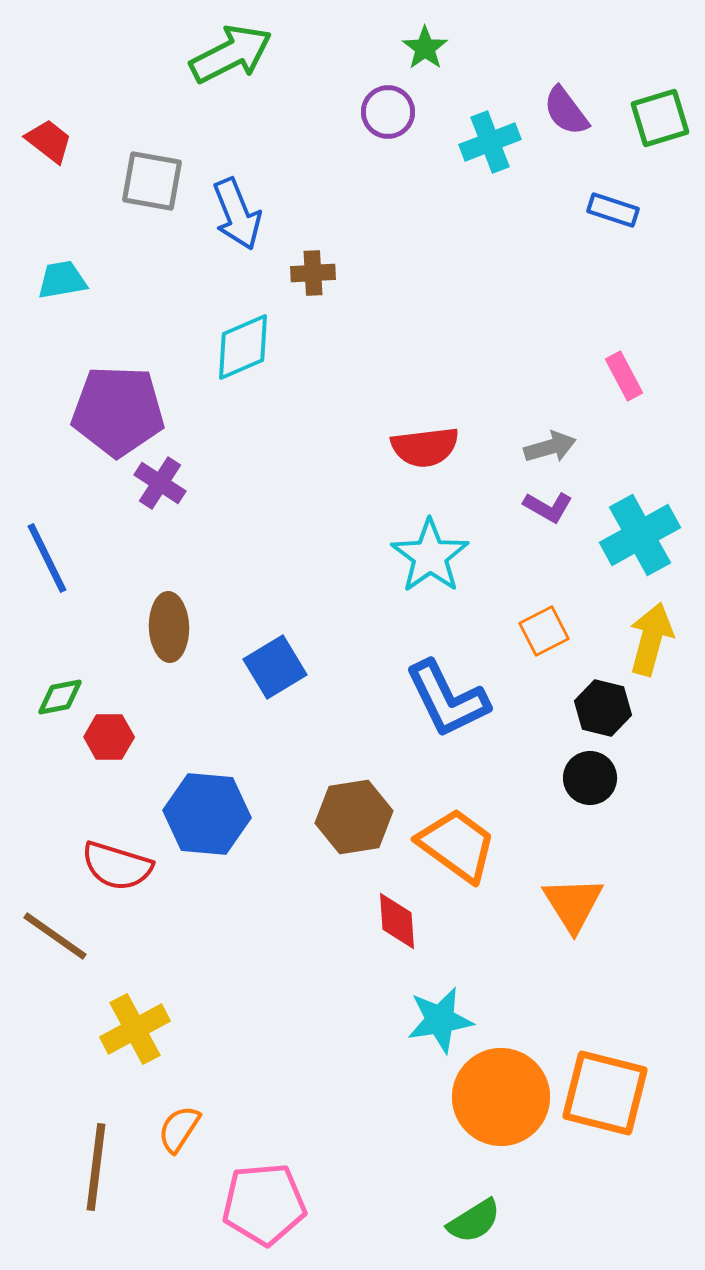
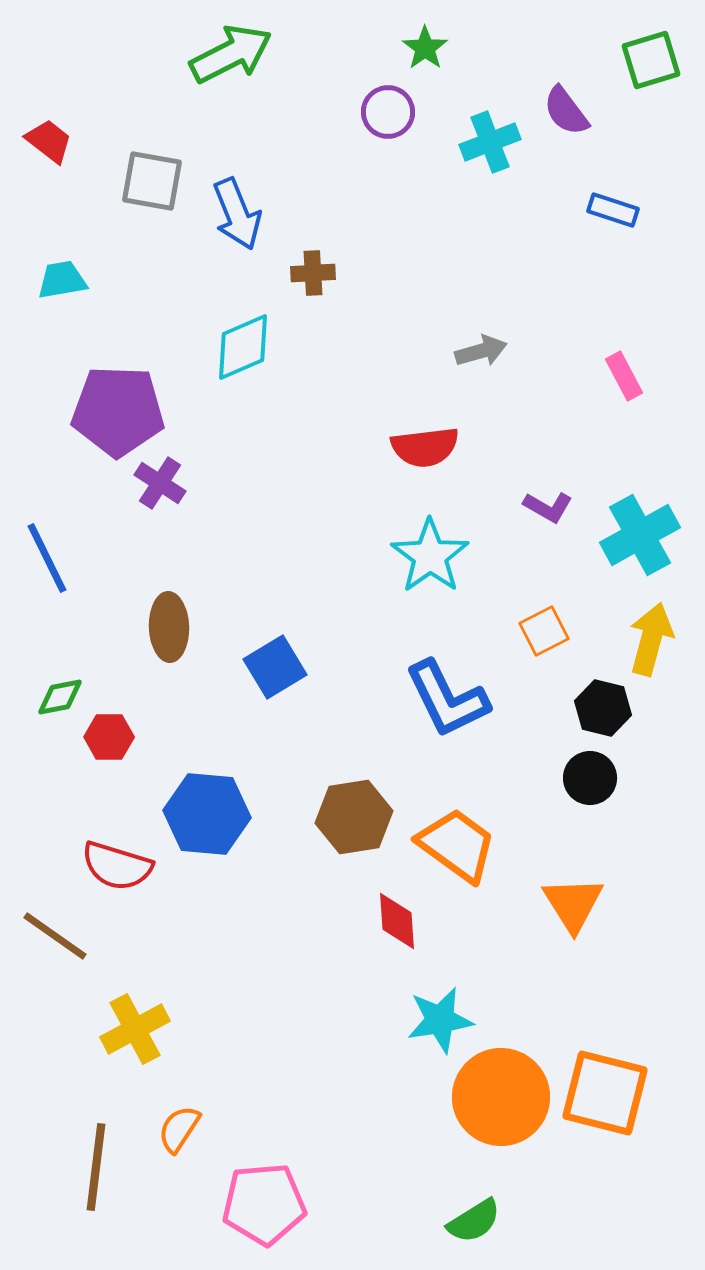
green square at (660, 118): moved 9 px left, 58 px up
gray arrow at (550, 447): moved 69 px left, 96 px up
